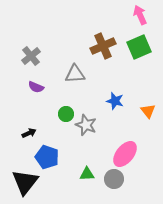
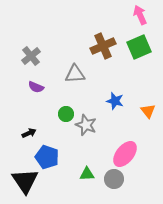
black triangle: moved 1 px up; rotated 12 degrees counterclockwise
